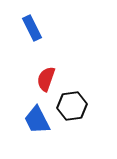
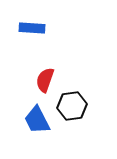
blue rectangle: rotated 60 degrees counterclockwise
red semicircle: moved 1 px left, 1 px down
